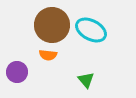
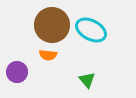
green triangle: moved 1 px right
